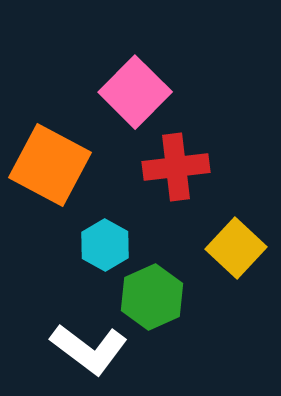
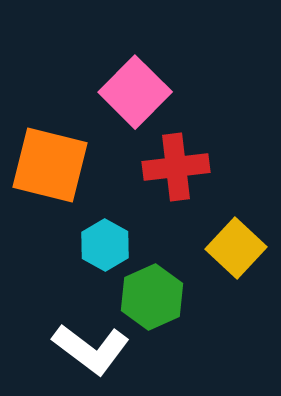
orange square: rotated 14 degrees counterclockwise
white L-shape: moved 2 px right
